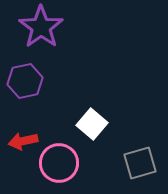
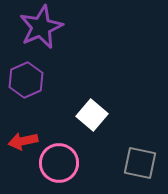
purple star: rotated 12 degrees clockwise
purple hexagon: moved 1 px right, 1 px up; rotated 12 degrees counterclockwise
white square: moved 9 px up
gray square: rotated 28 degrees clockwise
